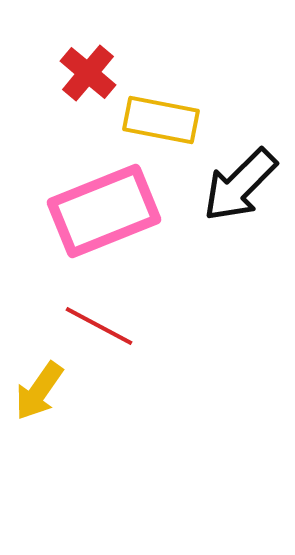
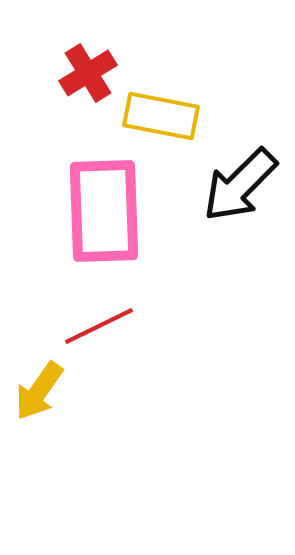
red cross: rotated 18 degrees clockwise
yellow rectangle: moved 4 px up
pink rectangle: rotated 70 degrees counterclockwise
red line: rotated 54 degrees counterclockwise
